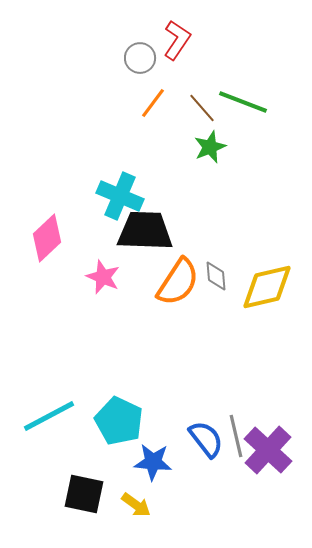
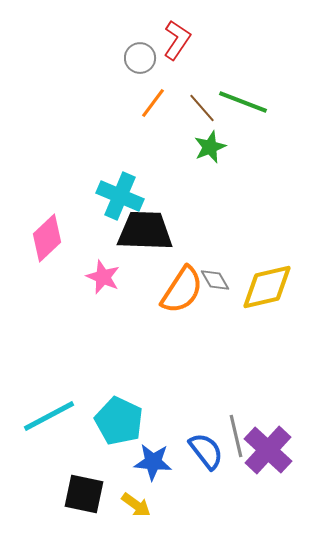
gray diamond: moved 1 px left, 4 px down; rotated 24 degrees counterclockwise
orange semicircle: moved 4 px right, 8 px down
blue semicircle: moved 12 px down
